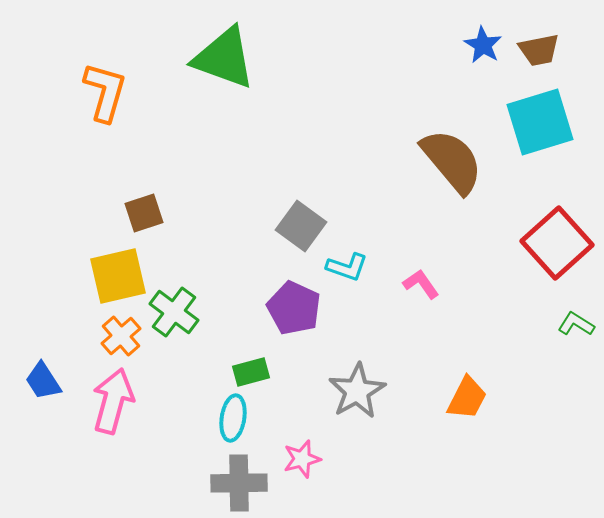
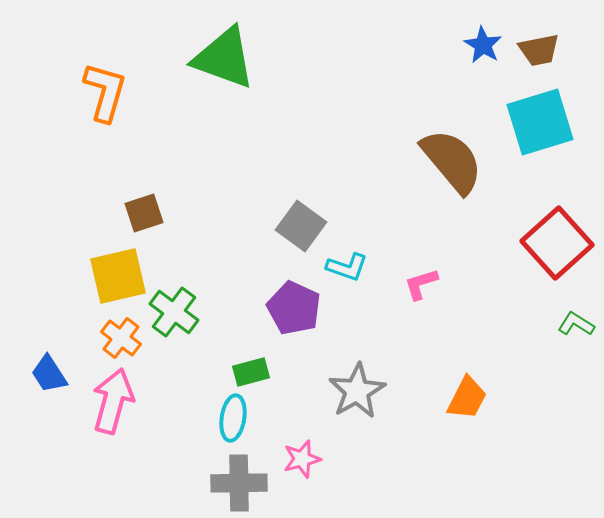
pink L-shape: rotated 72 degrees counterclockwise
orange cross: moved 2 px down; rotated 12 degrees counterclockwise
blue trapezoid: moved 6 px right, 7 px up
